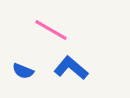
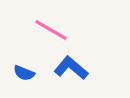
blue semicircle: moved 1 px right, 2 px down
